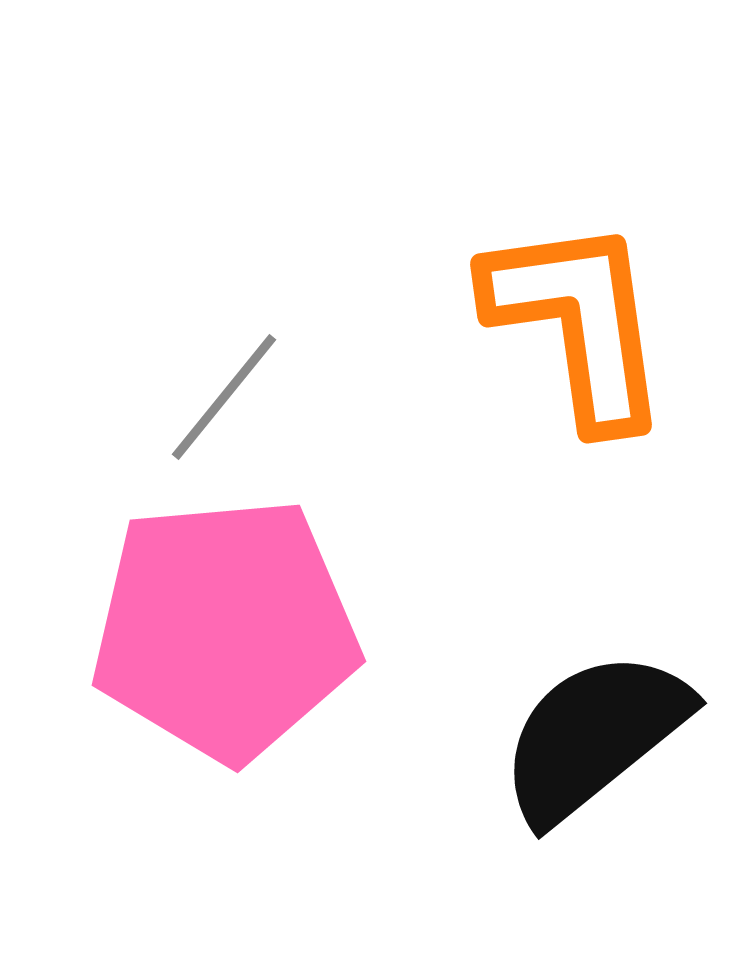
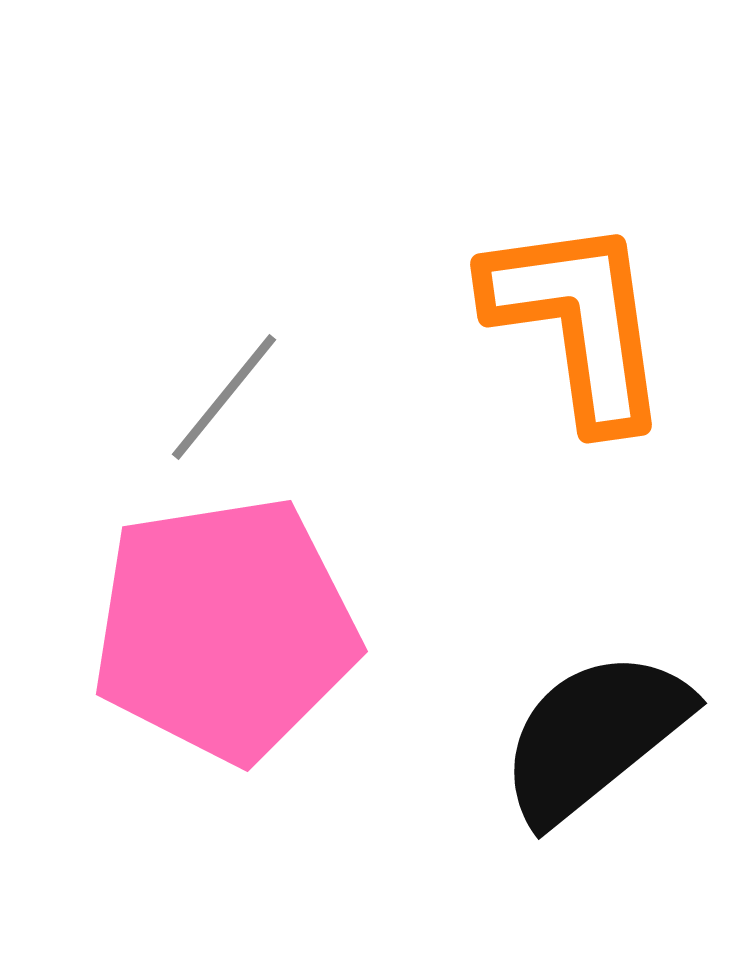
pink pentagon: rotated 4 degrees counterclockwise
